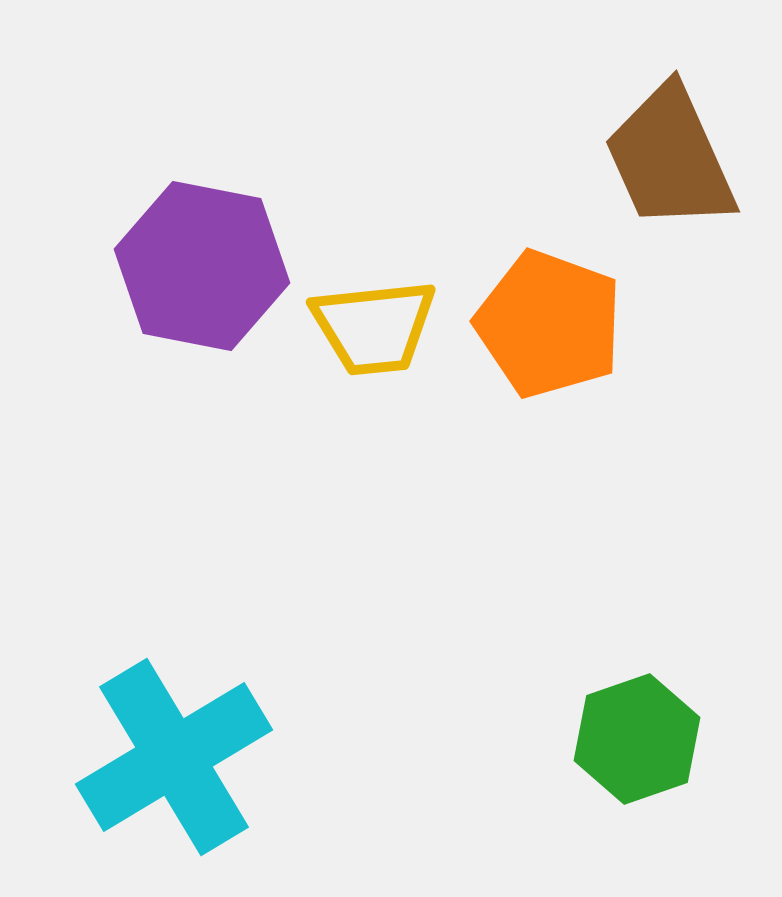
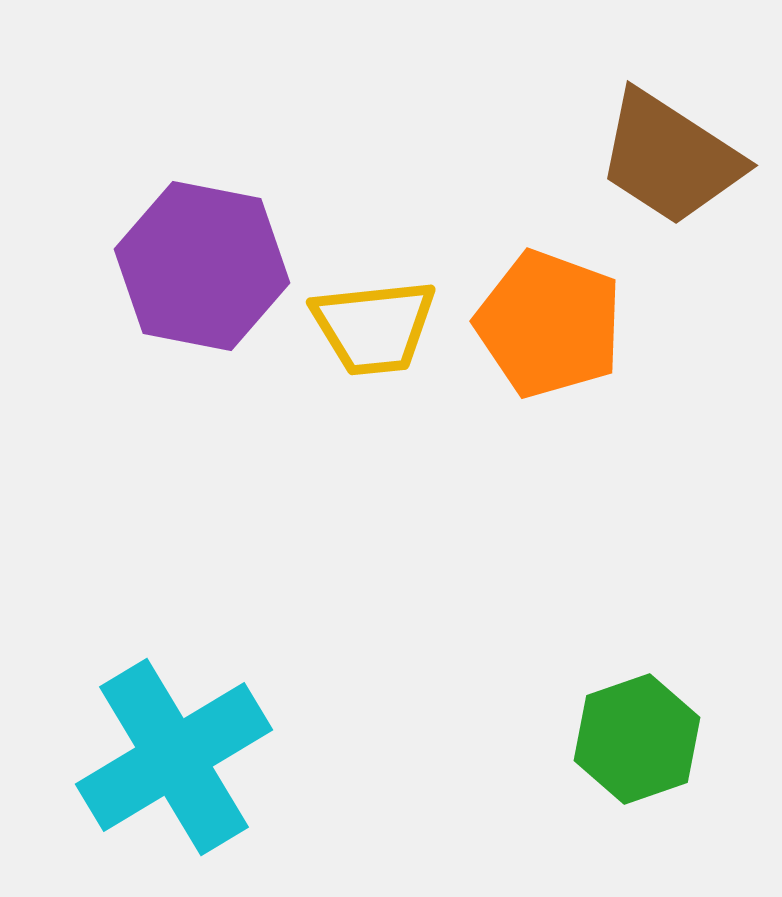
brown trapezoid: rotated 33 degrees counterclockwise
